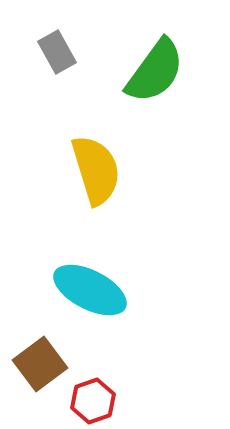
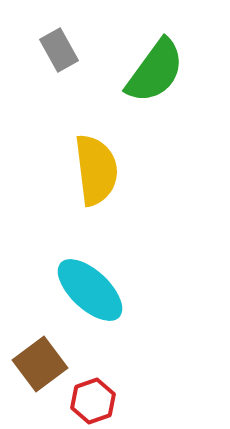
gray rectangle: moved 2 px right, 2 px up
yellow semicircle: rotated 10 degrees clockwise
cyan ellipse: rotated 16 degrees clockwise
